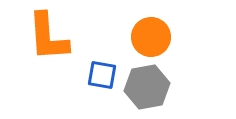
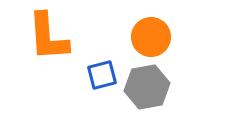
blue square: rotated 24 degrees counterclockwise
